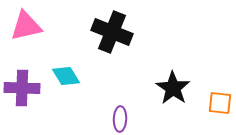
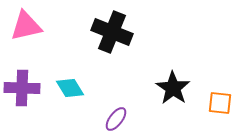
cyan diamond: moved 4 px right, 12 px down
purple ellipse: moved 4 px left; rotated 35 degrees clockwise
